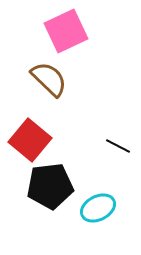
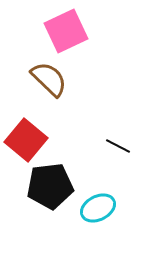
red square: moved 4 px left
